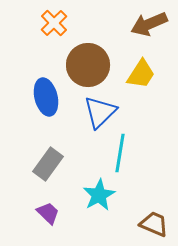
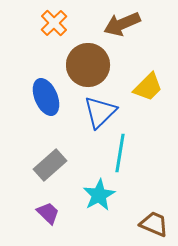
brown arrow: moved 27 px left
yellow trapezoid: moved 7 px right, 13 px down; rotated 12 degrees clockwise
blue ellipse: rotated 9 degrees counterclockwise
gray rectangle: moved 2 px right, 1 px down; rotated 12 degrees clockwise
